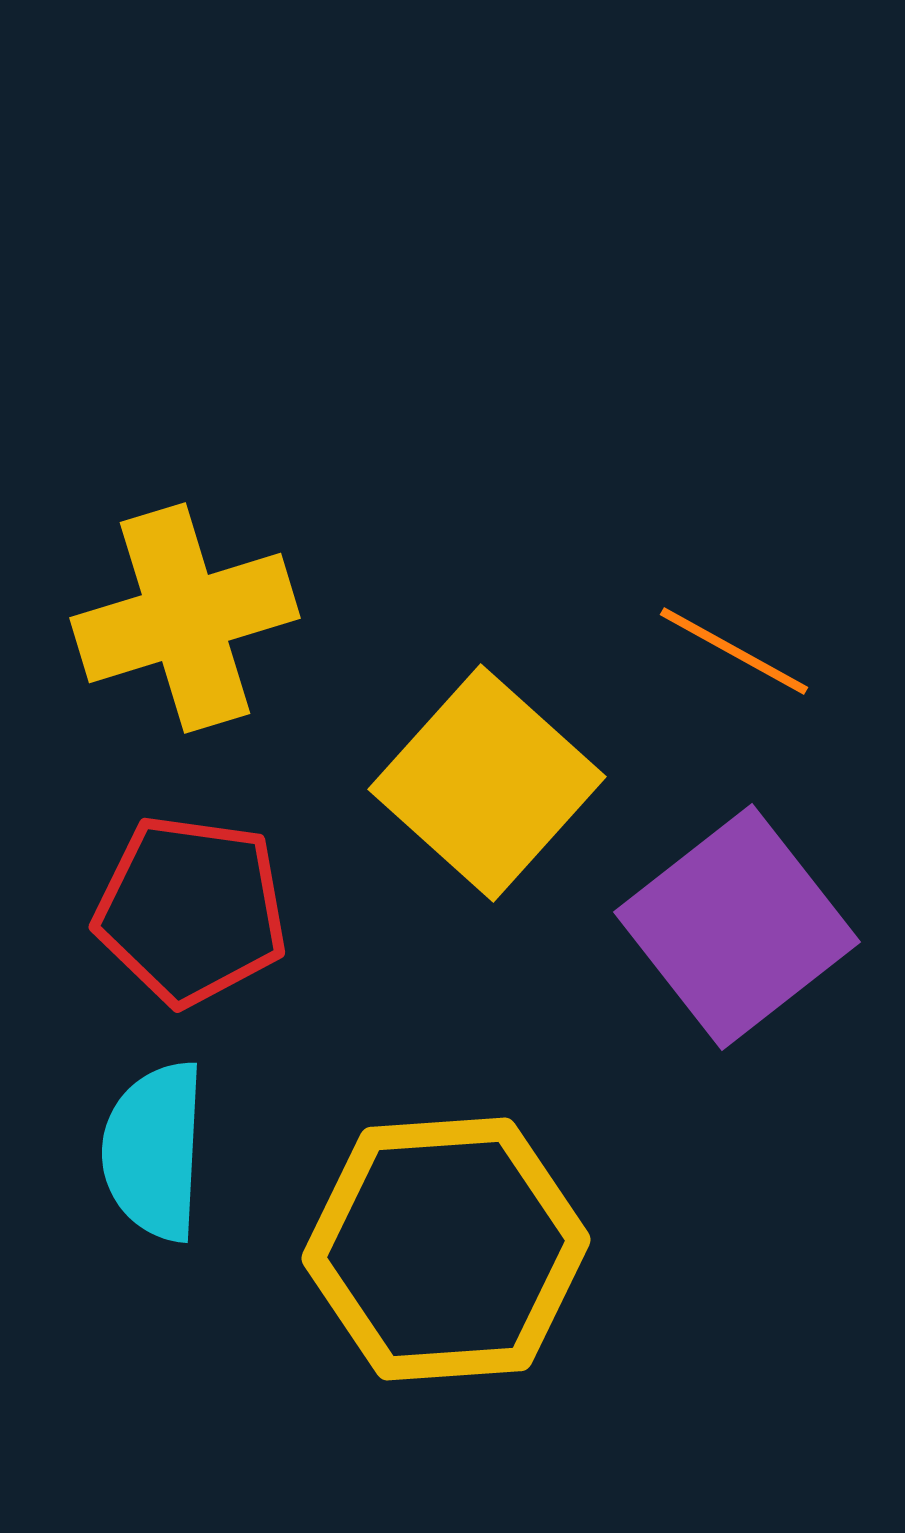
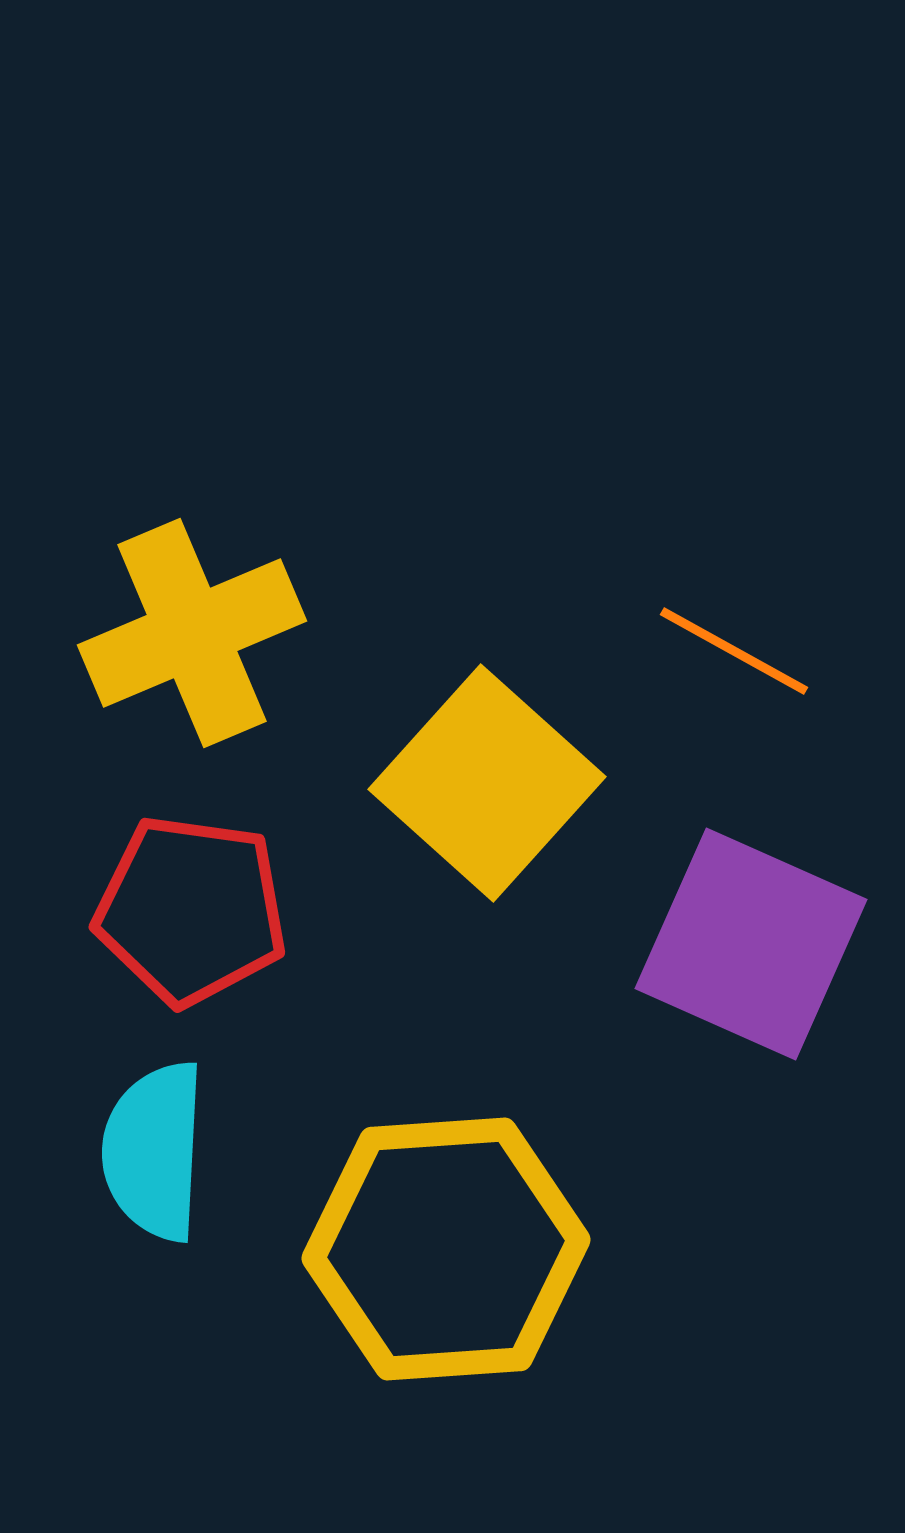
yellow cross: moved 7 px right, 15 px down; rotated 6 degrees counterclockwise
purple square: moved 14 px right, 17 px down; rotated 28 degrees counterclockwise
